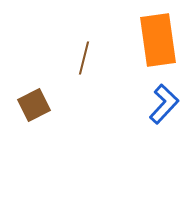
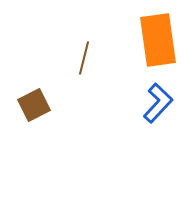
blue L-shape: moved 6 px left, 1 px up
